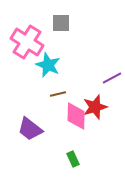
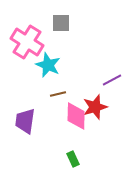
purple line: moved 2 px down
purple trapezoid: moved 5 px left, 8 px up; rotated 60 degrees clockwise
